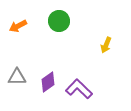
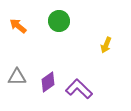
orange arrow: rotated 66 degrees clockwise
